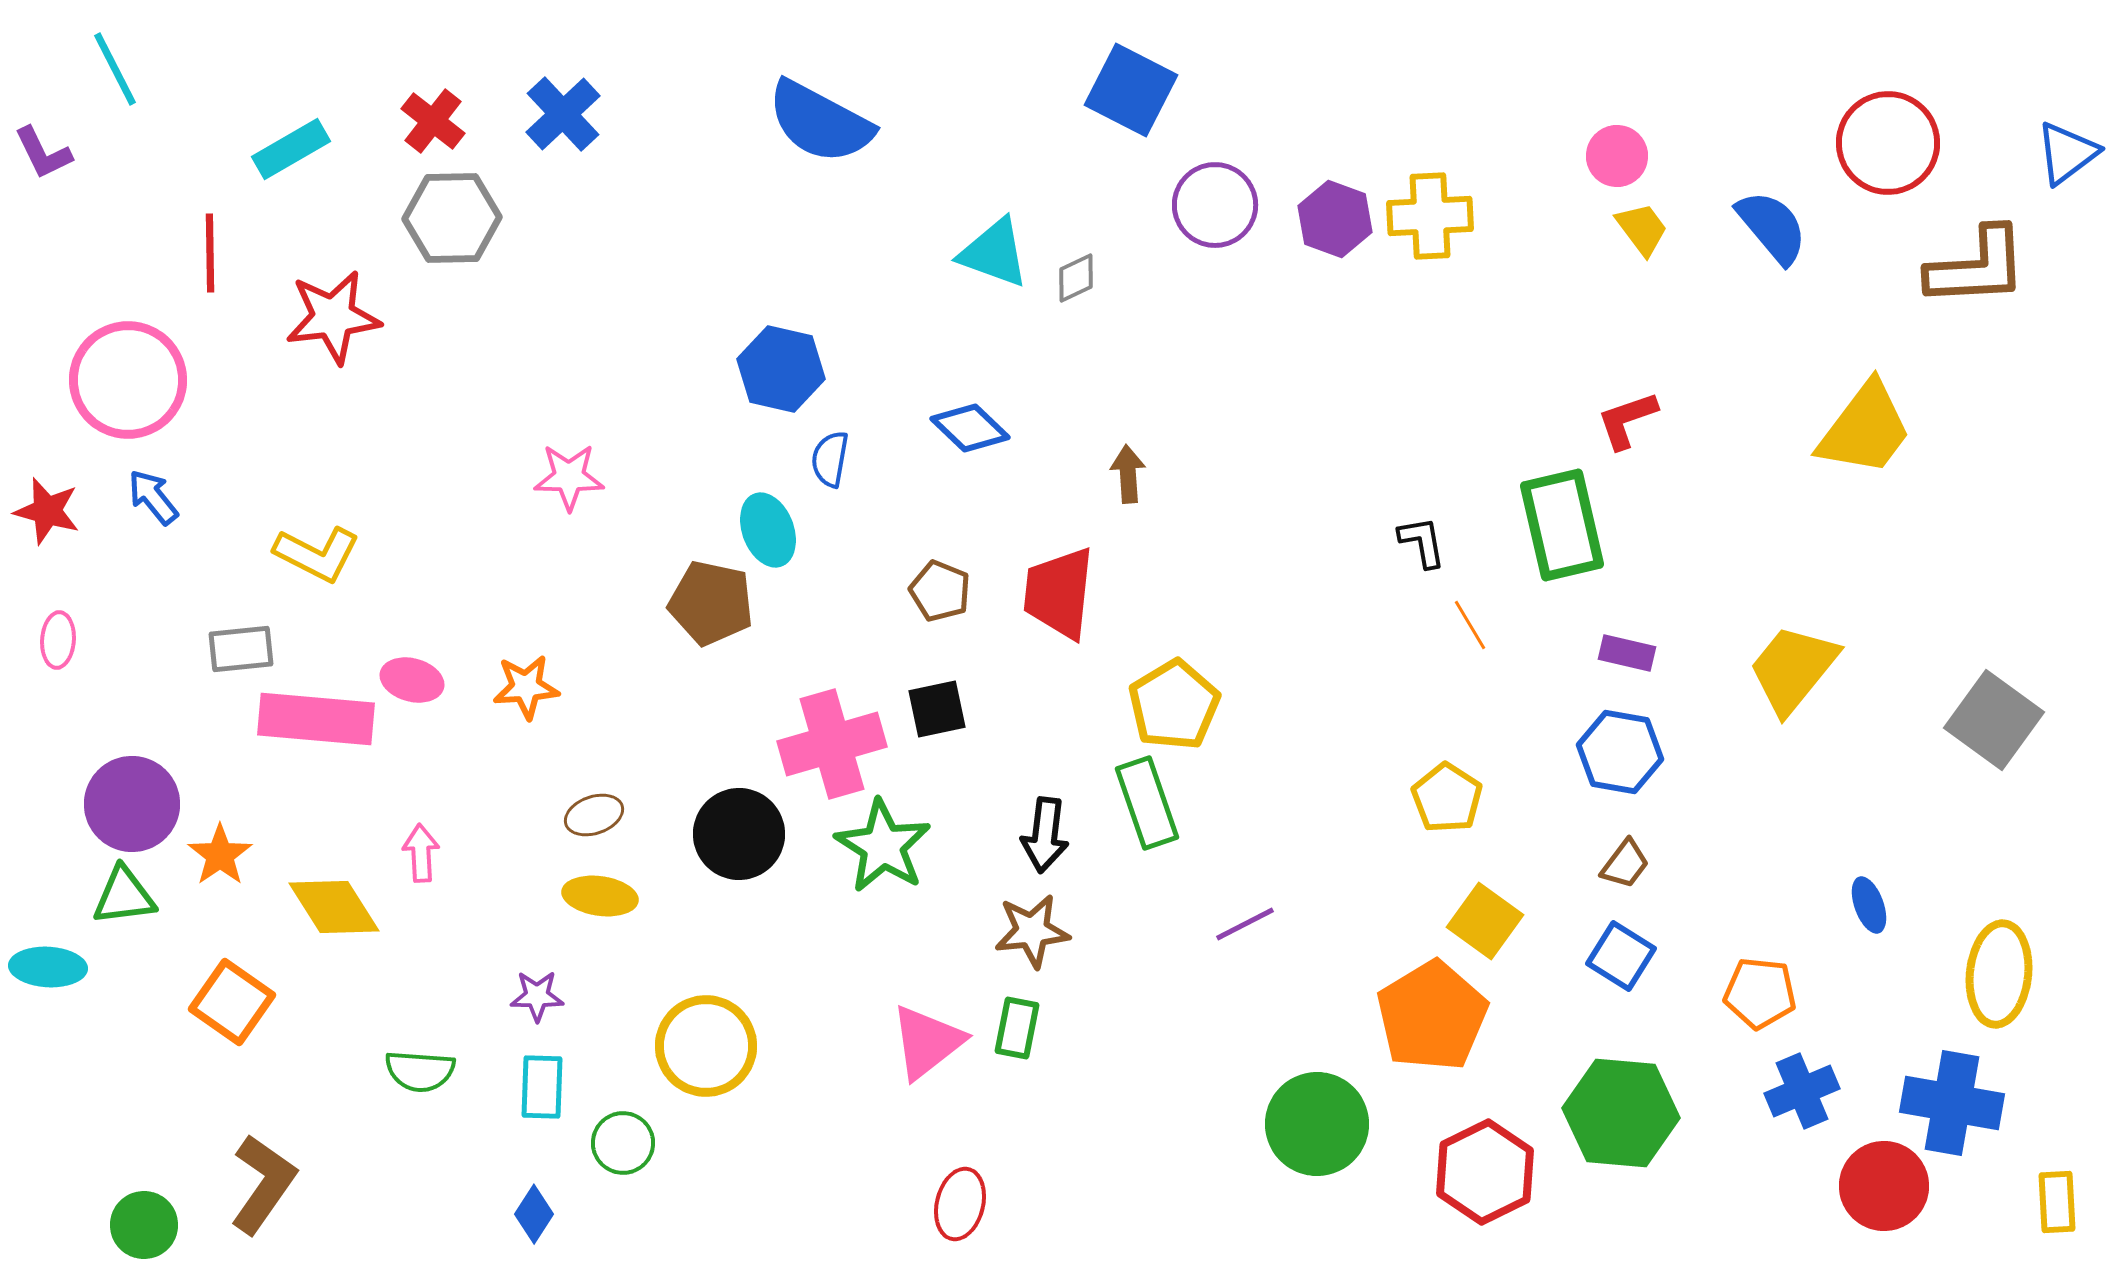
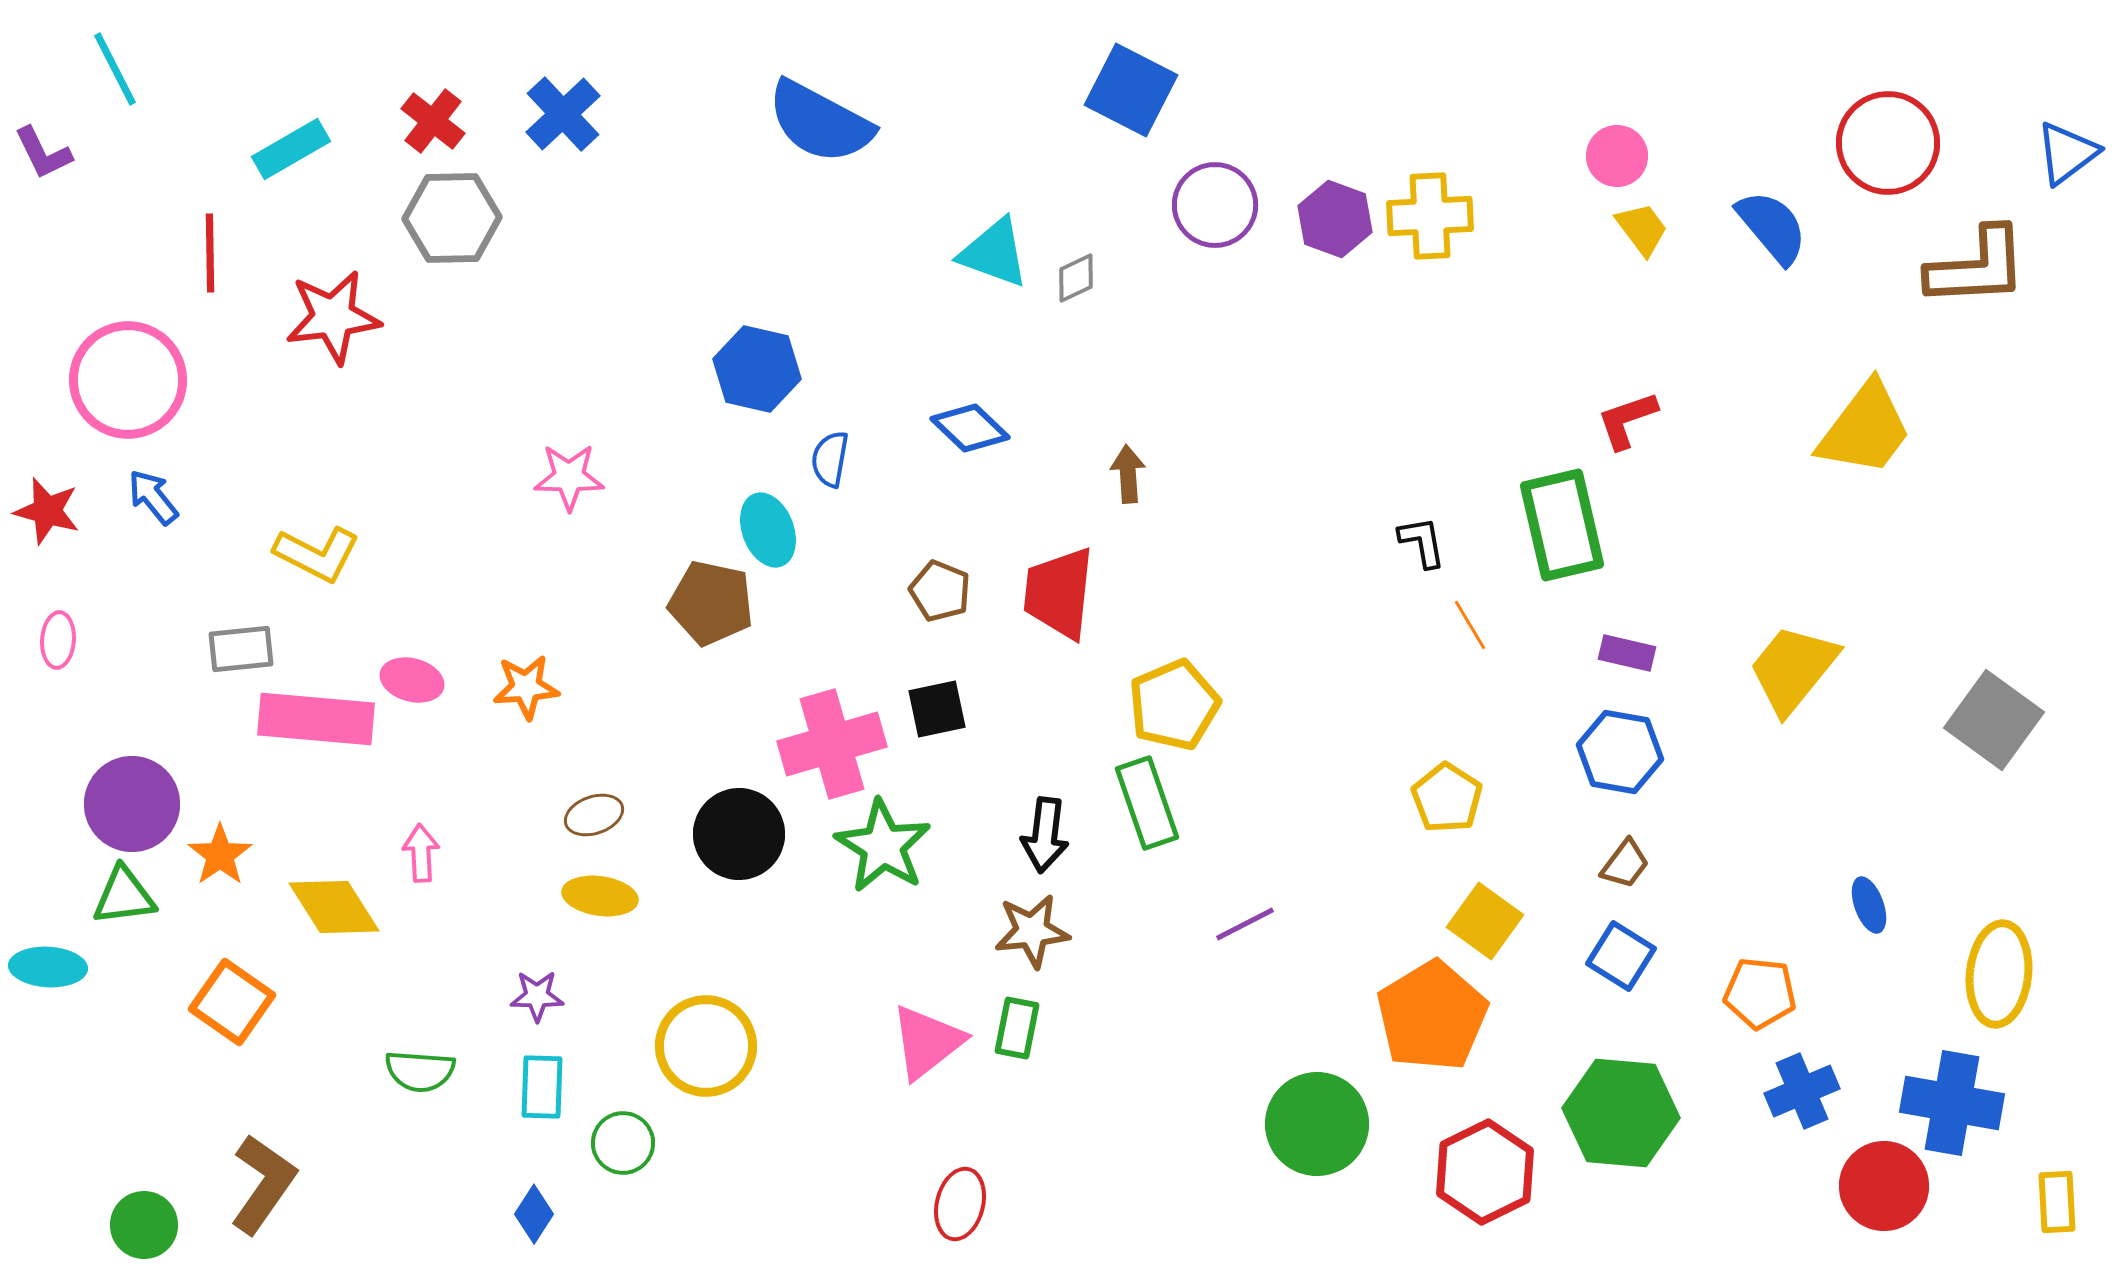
blue hexagon at (781, 369): moved 24 px left
yellow pentagon at (1174, 705): rotated 8 degrees clockwise
